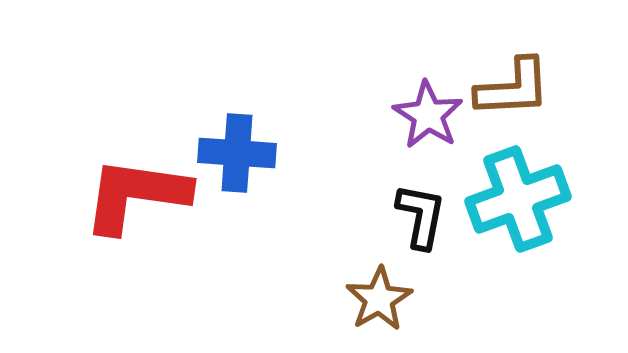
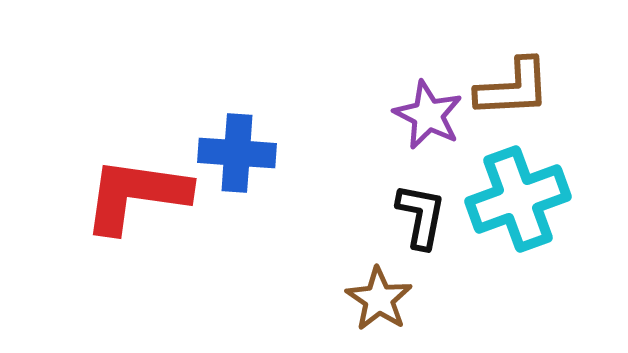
purple star: rotated 6 degrees counterclockwise
brown star: rotated 8 degrees counterclockwise
